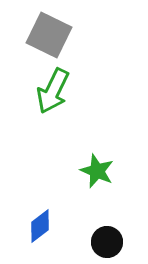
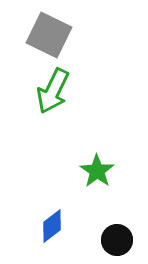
green star: rotated 12 degrees clockwise
blue diamond: moved 12 px right
black circle: moved 10 px right, 2 px up
